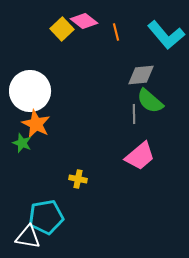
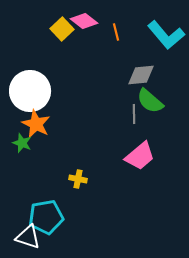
white triangle: rotated 8 degrees clockwise
